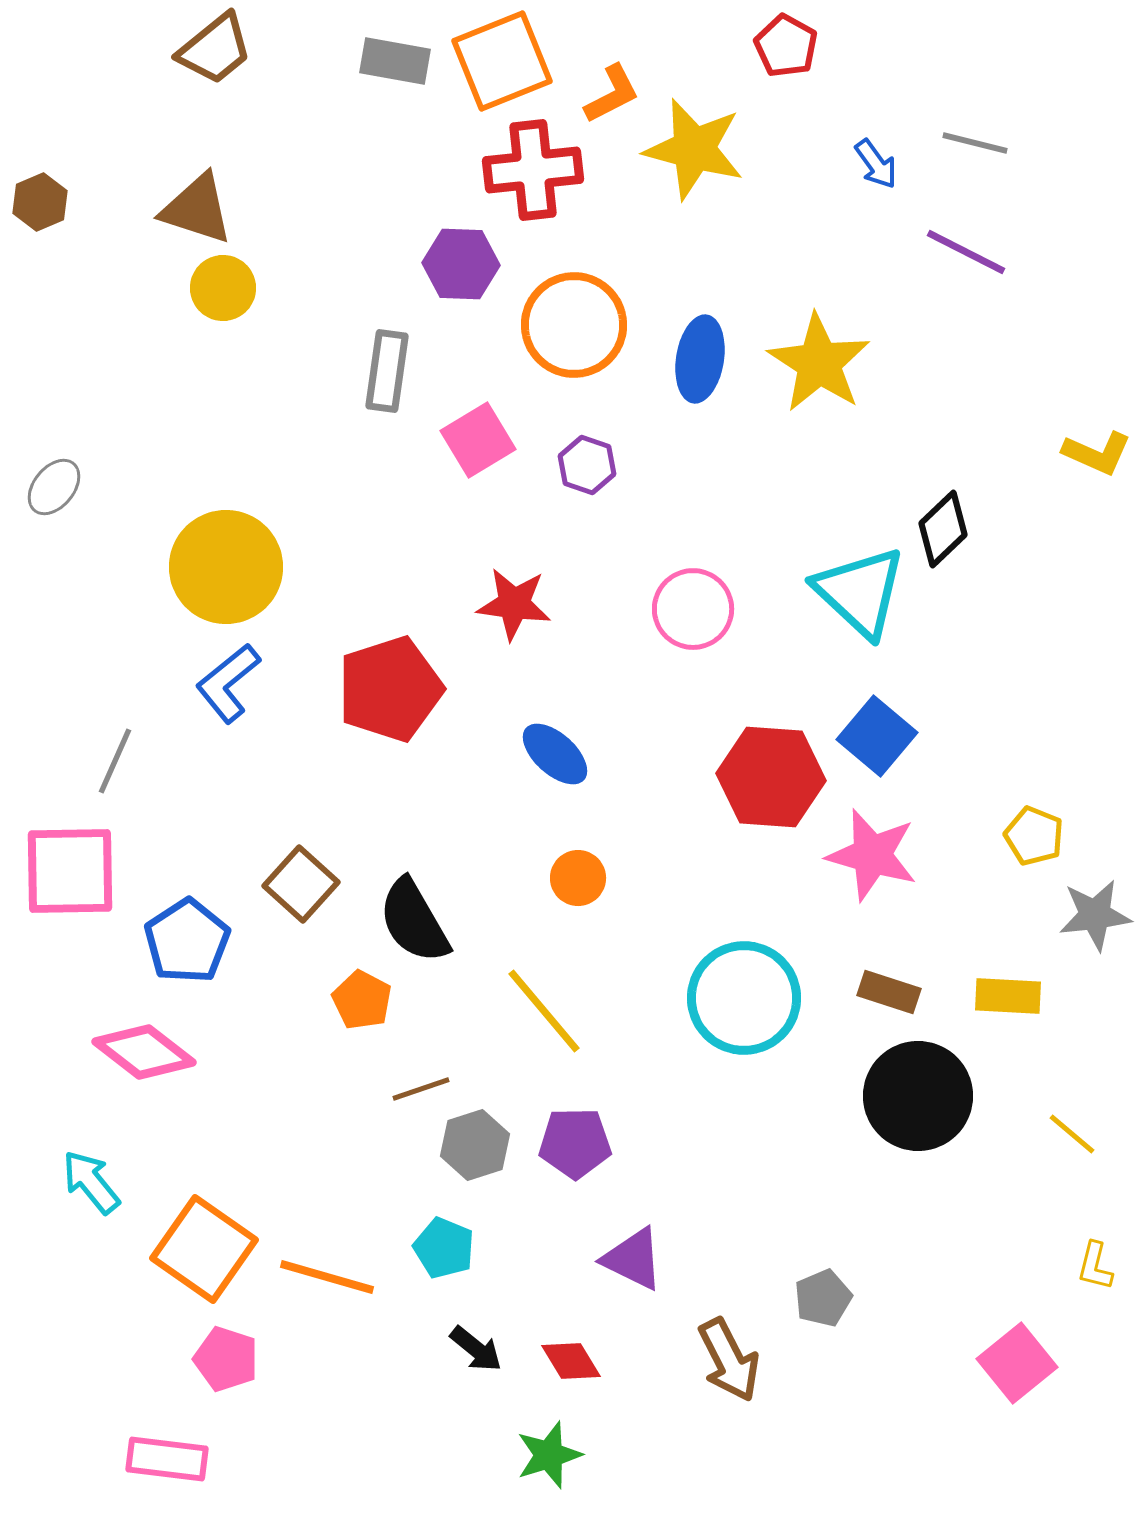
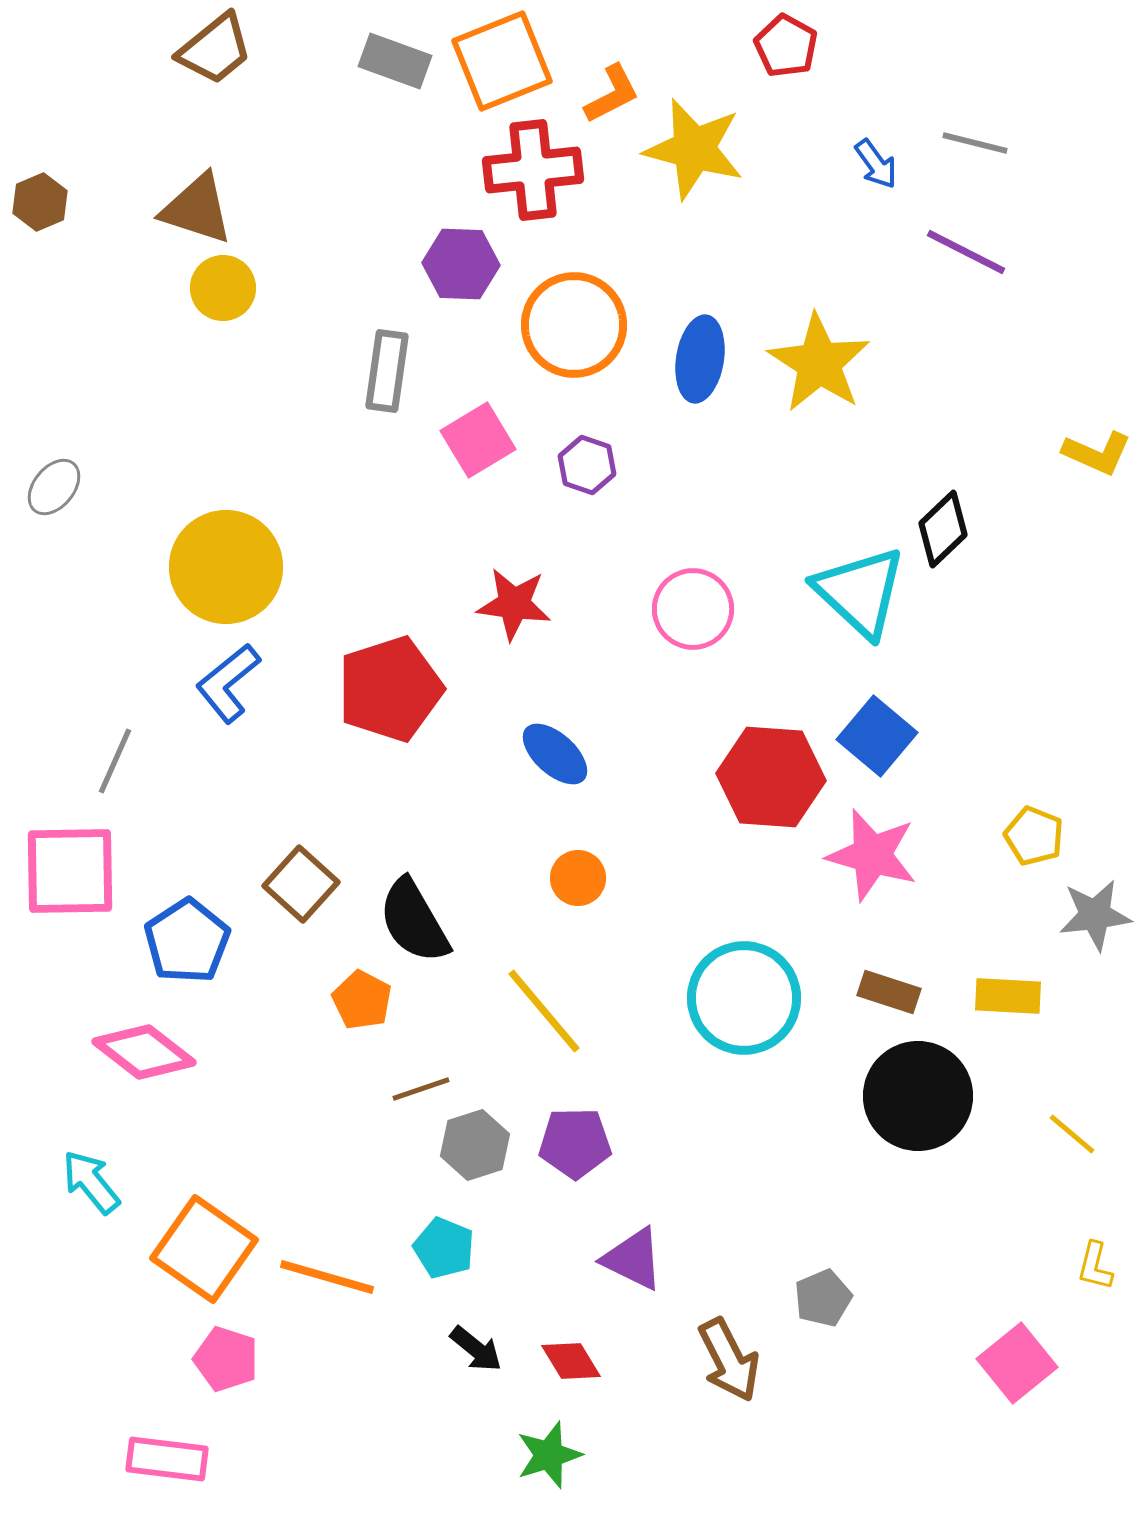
gray rectangle at (395, 61): rotated 10 degrees clockwise
